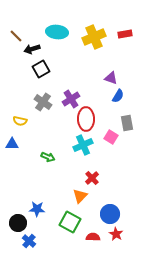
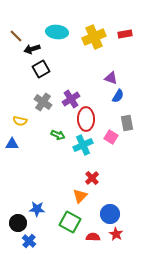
green arrow: moved 10 px right, 22 px up
